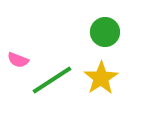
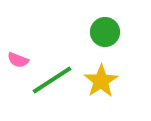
yellow star: moved 3 px down
